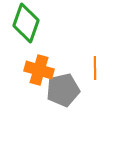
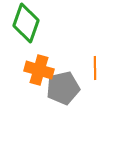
gray pentagon: moved 2 px up
